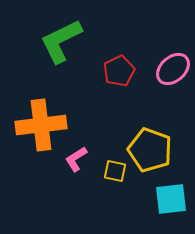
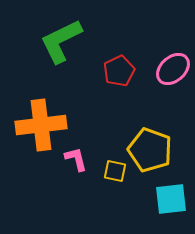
pink L-shape: rotated 108 degrees clockwise
